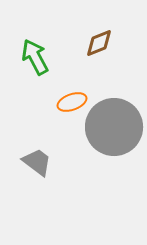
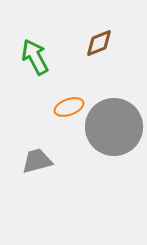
orange ellipse: moved 3 px left, 5 px down
gray trapezoid: moved 1 px up; rotated 52 degrees counterclockwise
